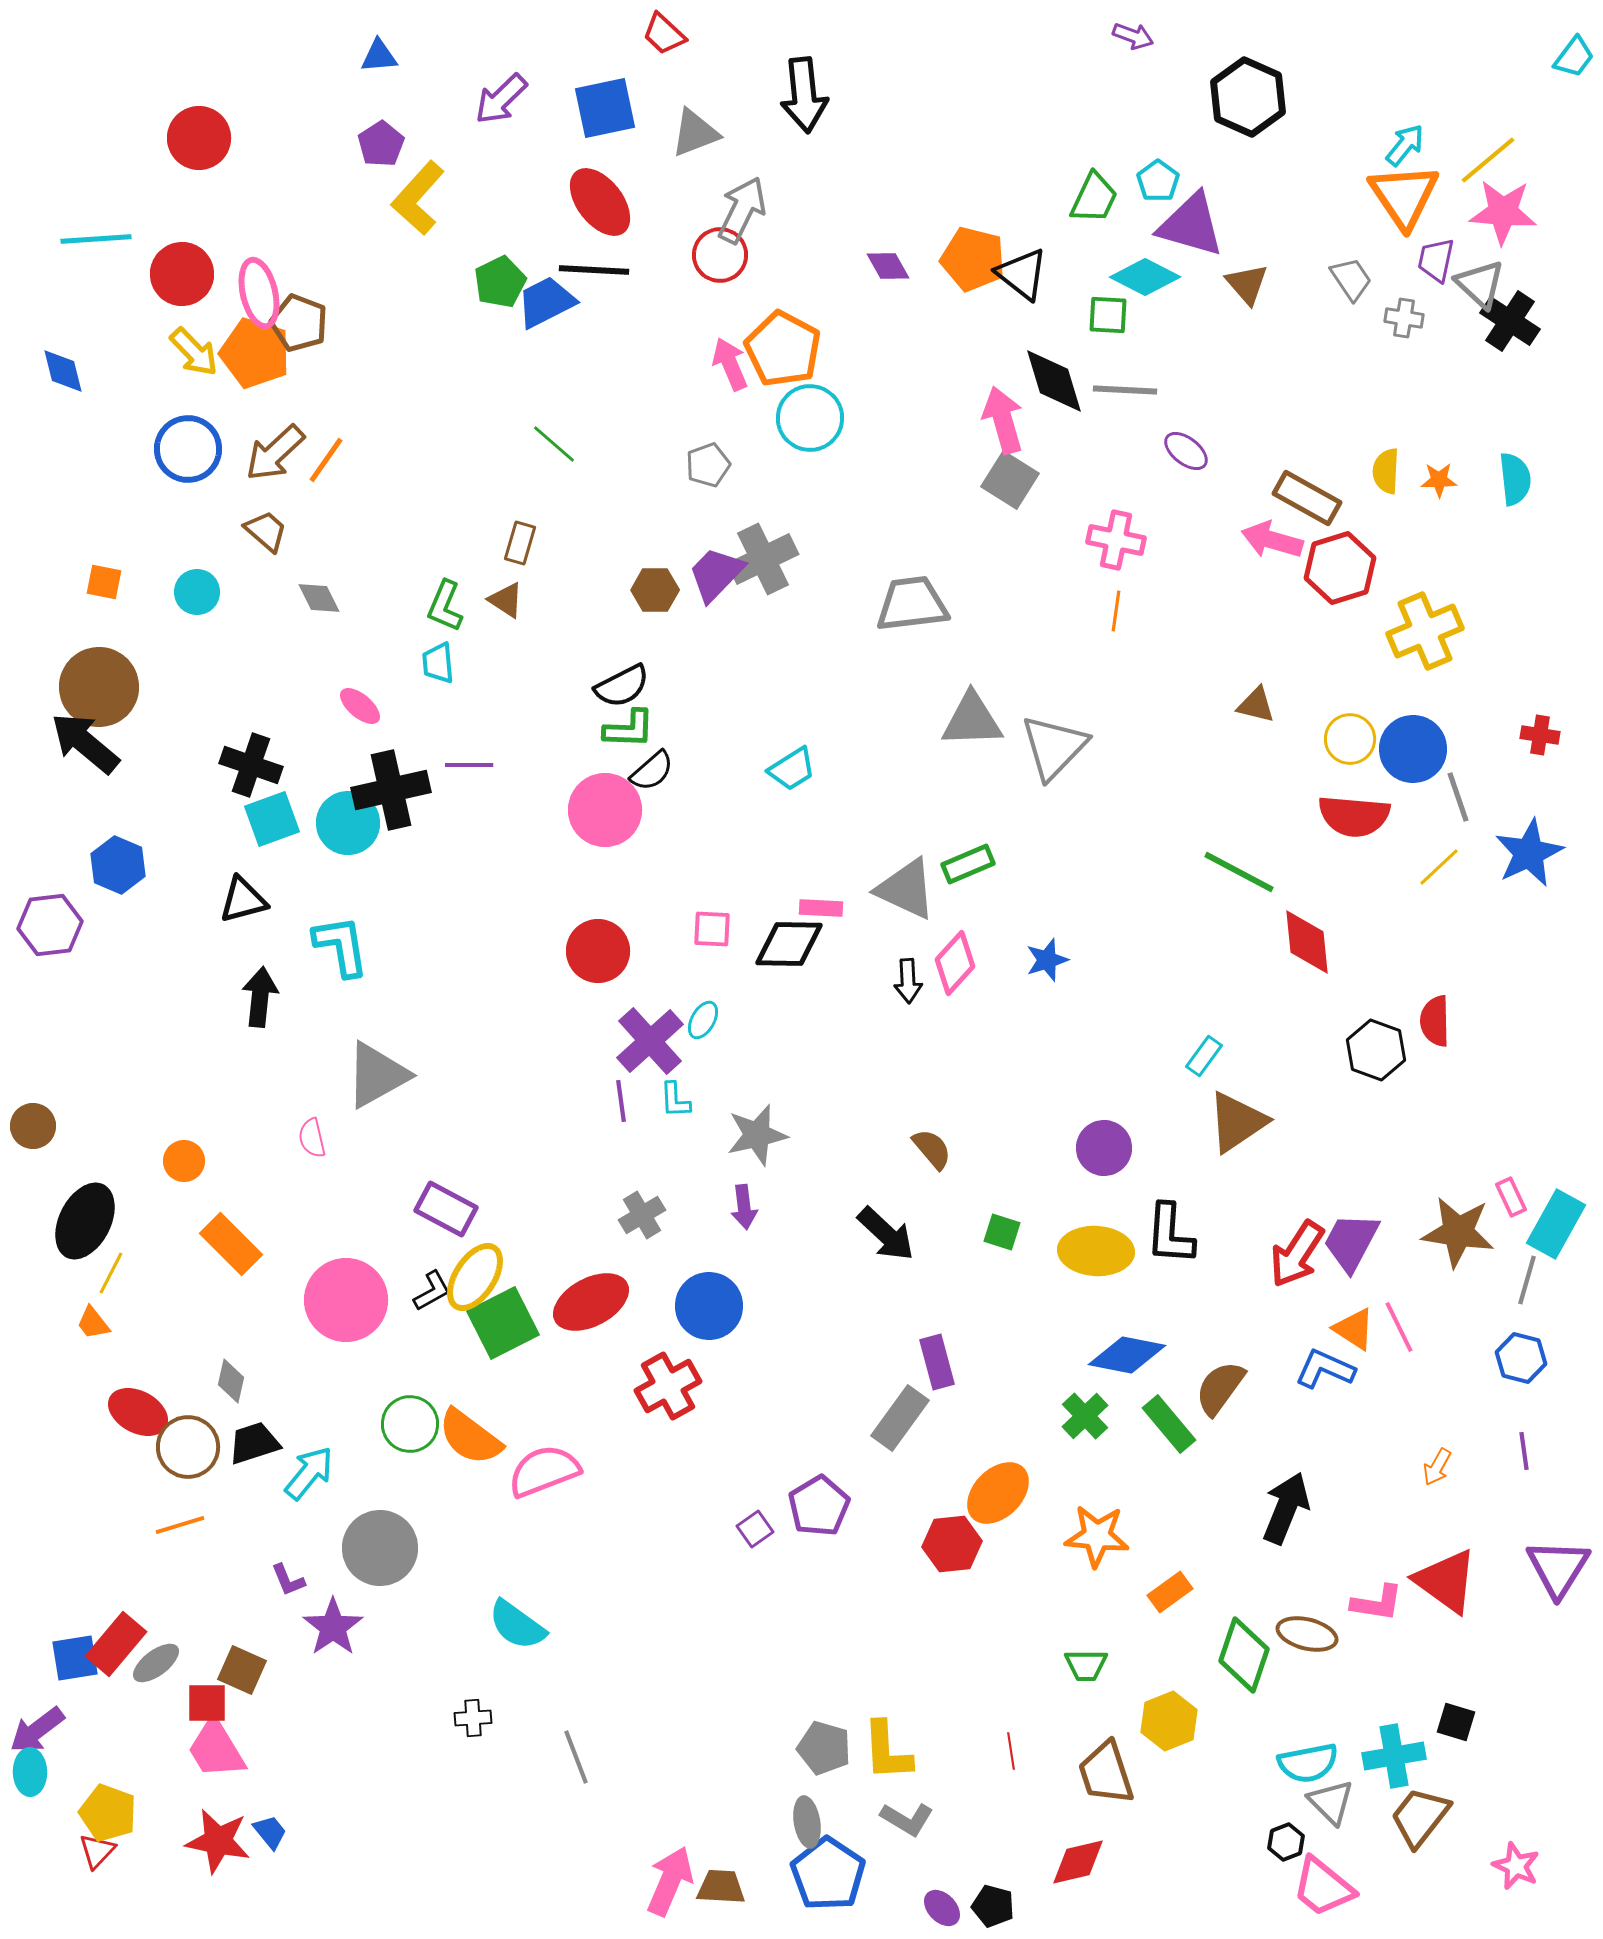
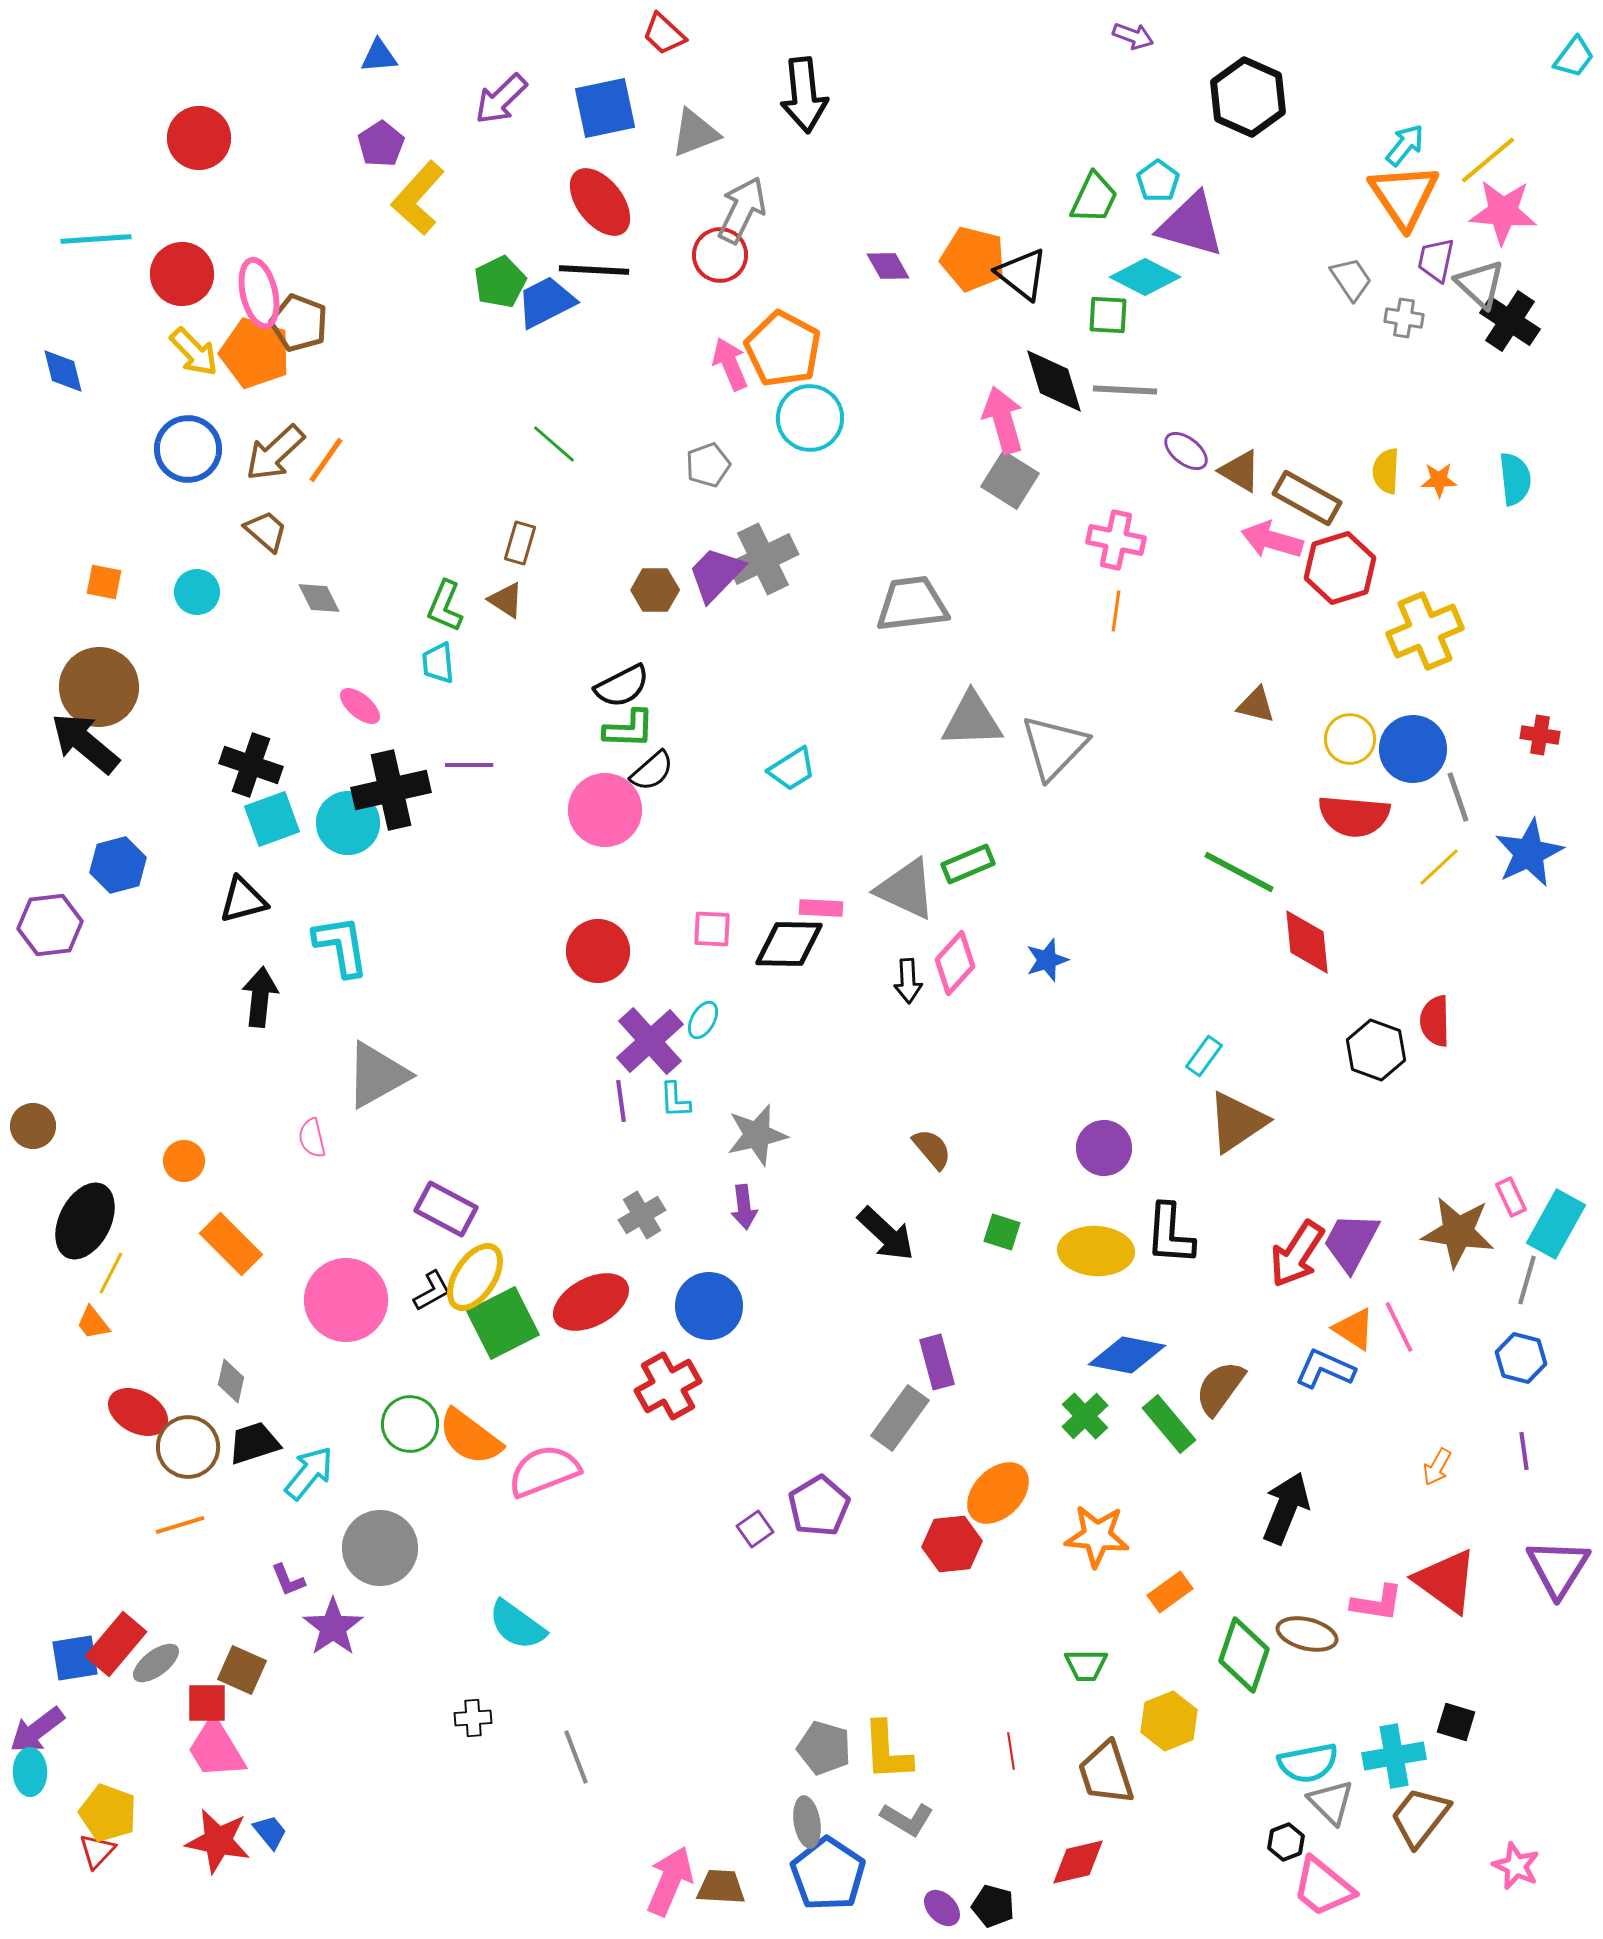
brown triangle at (1247, 284): moved 7 px left, 187 px down; rotated 18 degrees counterclockwise
blue hexagon at (118, 865): rotated 22 degrees clockwise
